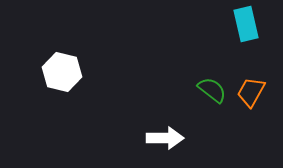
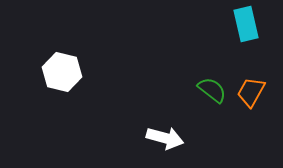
white arrow: rotated 15 degrees clockwise
